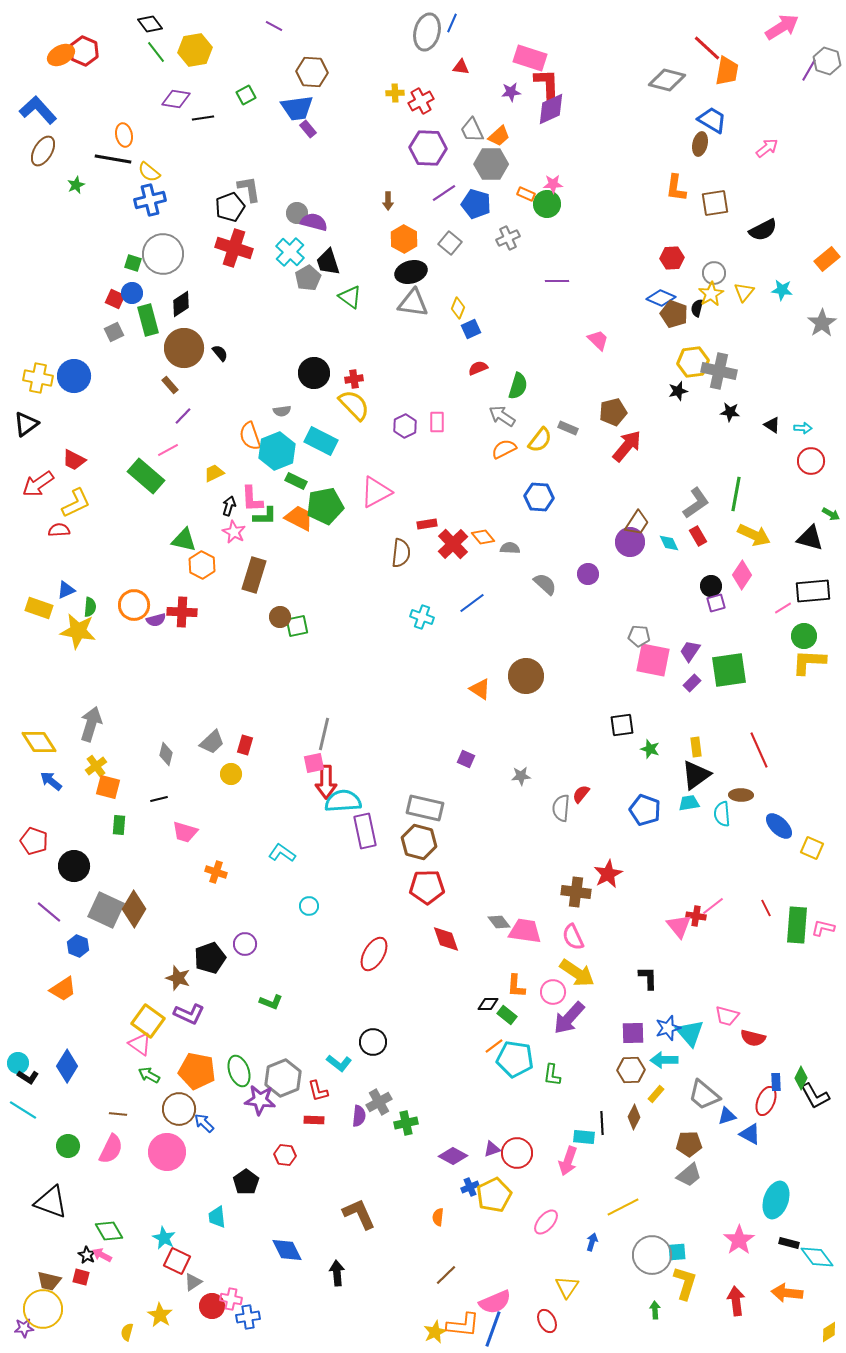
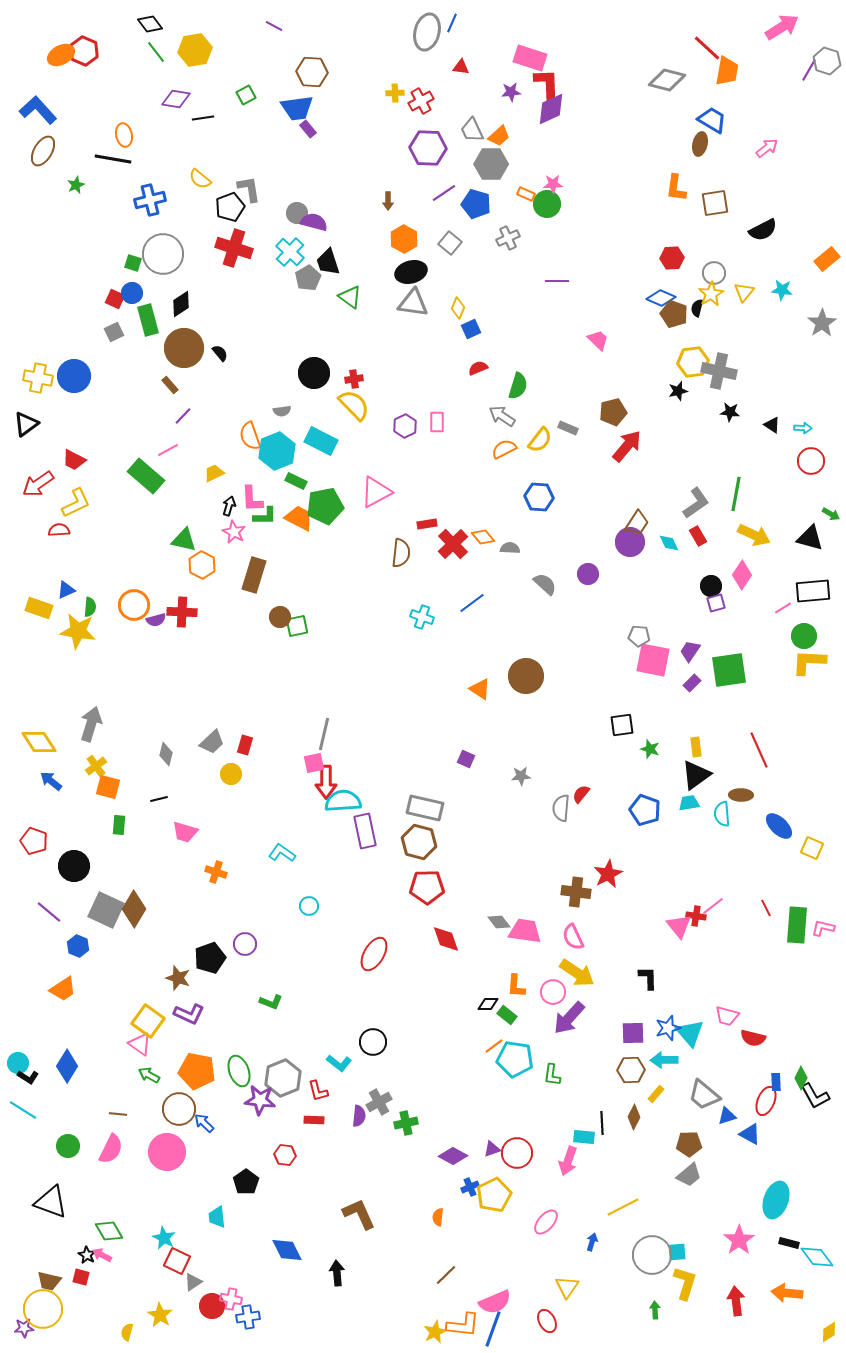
yellow semicircle at (149, 172): moved 51 px right, 7 px down
